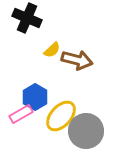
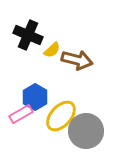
black cross: moved 1 px right, 17 px down
